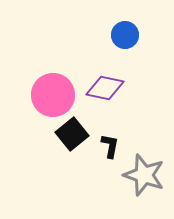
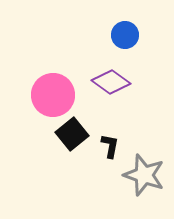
purple diamond: moved 6 px right, 6 px up; rotated 24 degrees clockwise
